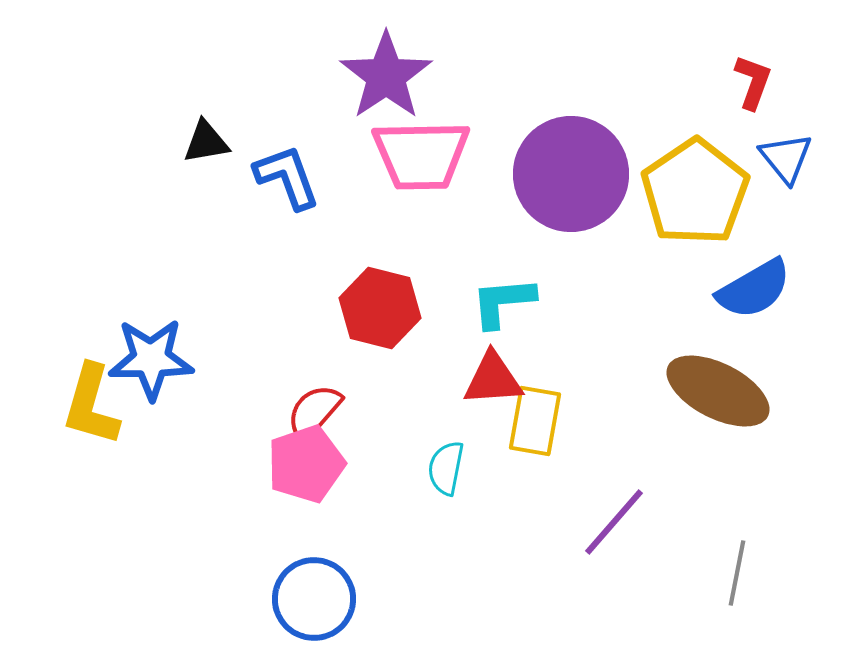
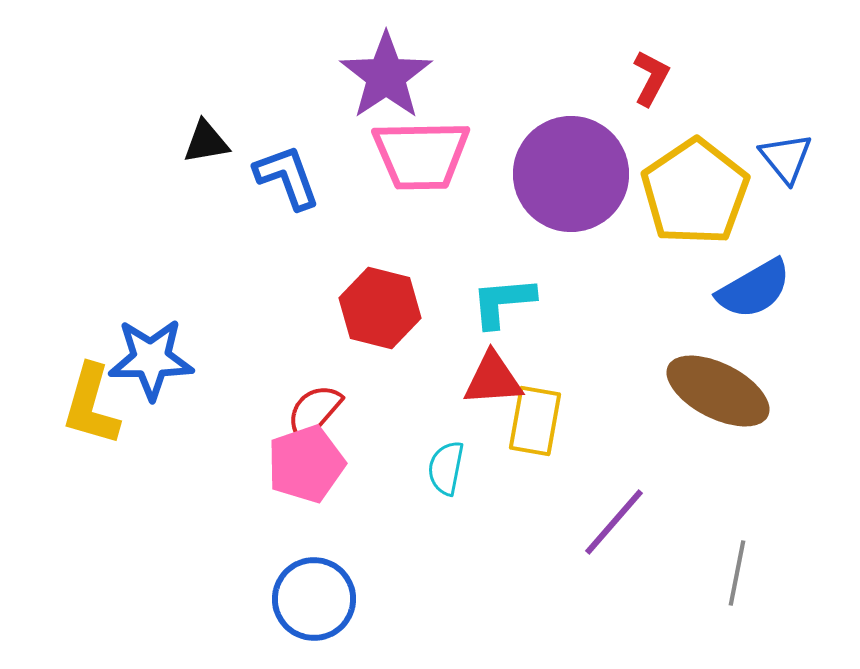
red L-shape: moved 102 px left, 4 px up; rotated 8 degrees clockwise
